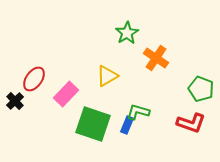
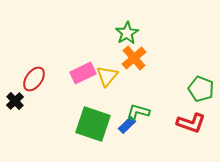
orange cross: moved 22 px left; rotated 15 degrees clockwise
yellow triangle: rotated 20 degrees counterclockwise
pink rectangle: moved 17 px right, 21 px up; rotated 20 degrees clockwise
blue rectangle: rotated 24 degrees clockwise
